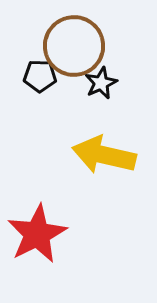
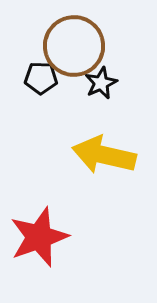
black pentagon: moved 1 px right, 2 px down
red star: moved 2 px right, 3 px down; rotated 8 degrees clockwise
